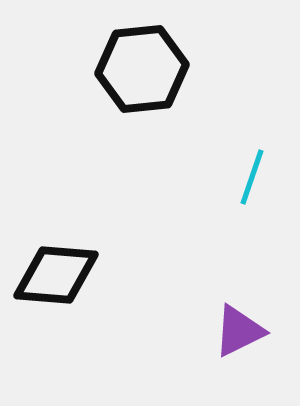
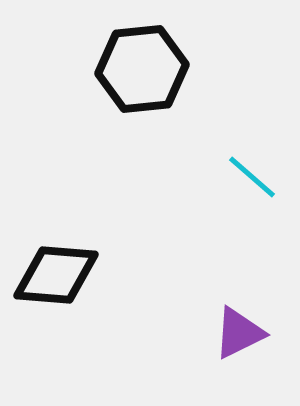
cyan line: rotated 68 degrees counterclockwise
purple triangle: moved 2 px down
